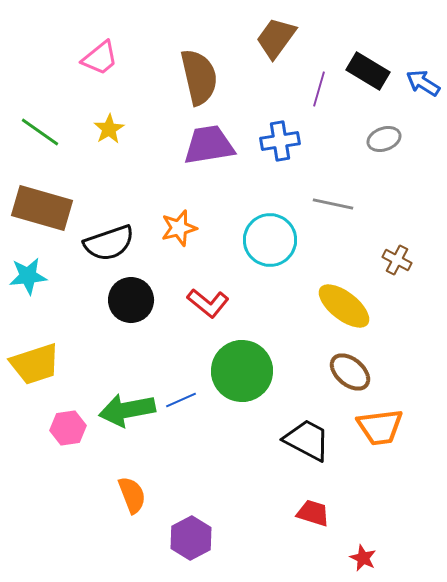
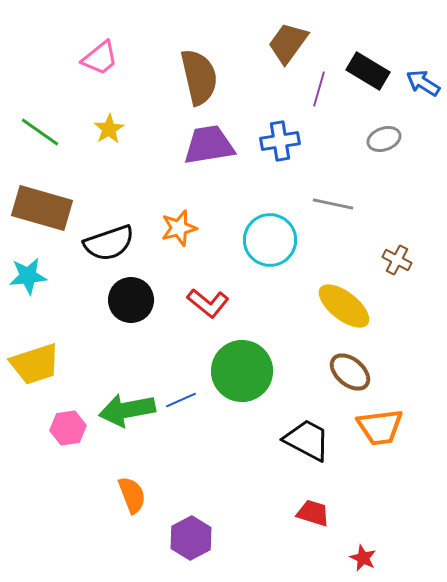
brown trapezoid: moved 12 px right, 5 px down
